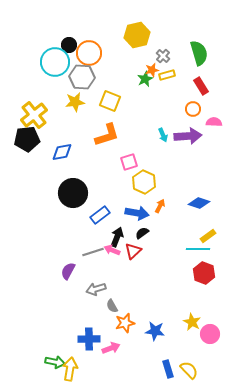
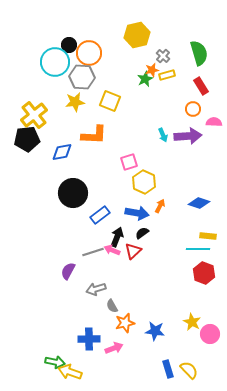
orange L-shape at (107, 135): moved 13 px left; rotated 20 degrees clockwise
yellow rectangle at (208, 236): rotated 42 degrees clockwise
pink arrow at (111, 348): moved 3 px right
yellow arrow at (70, 369): moved 3 px down; rotated 80 degrees counterclockwise
